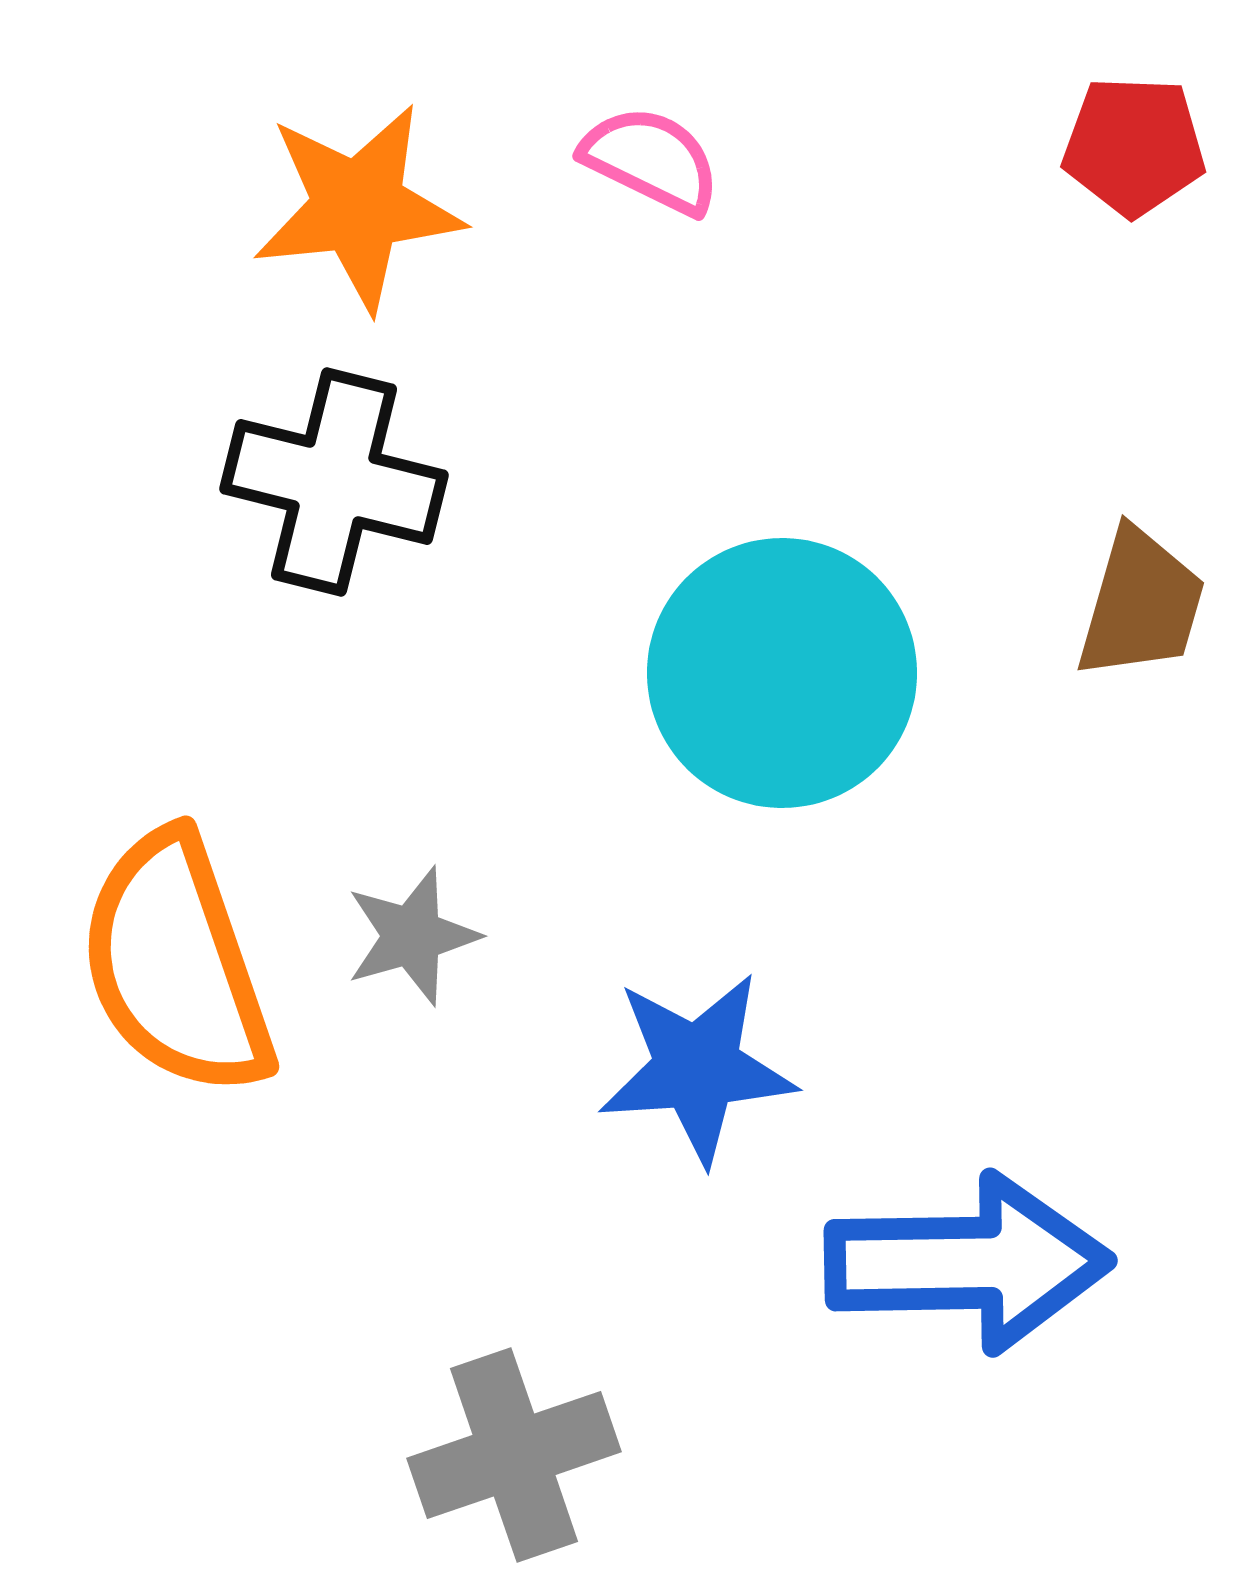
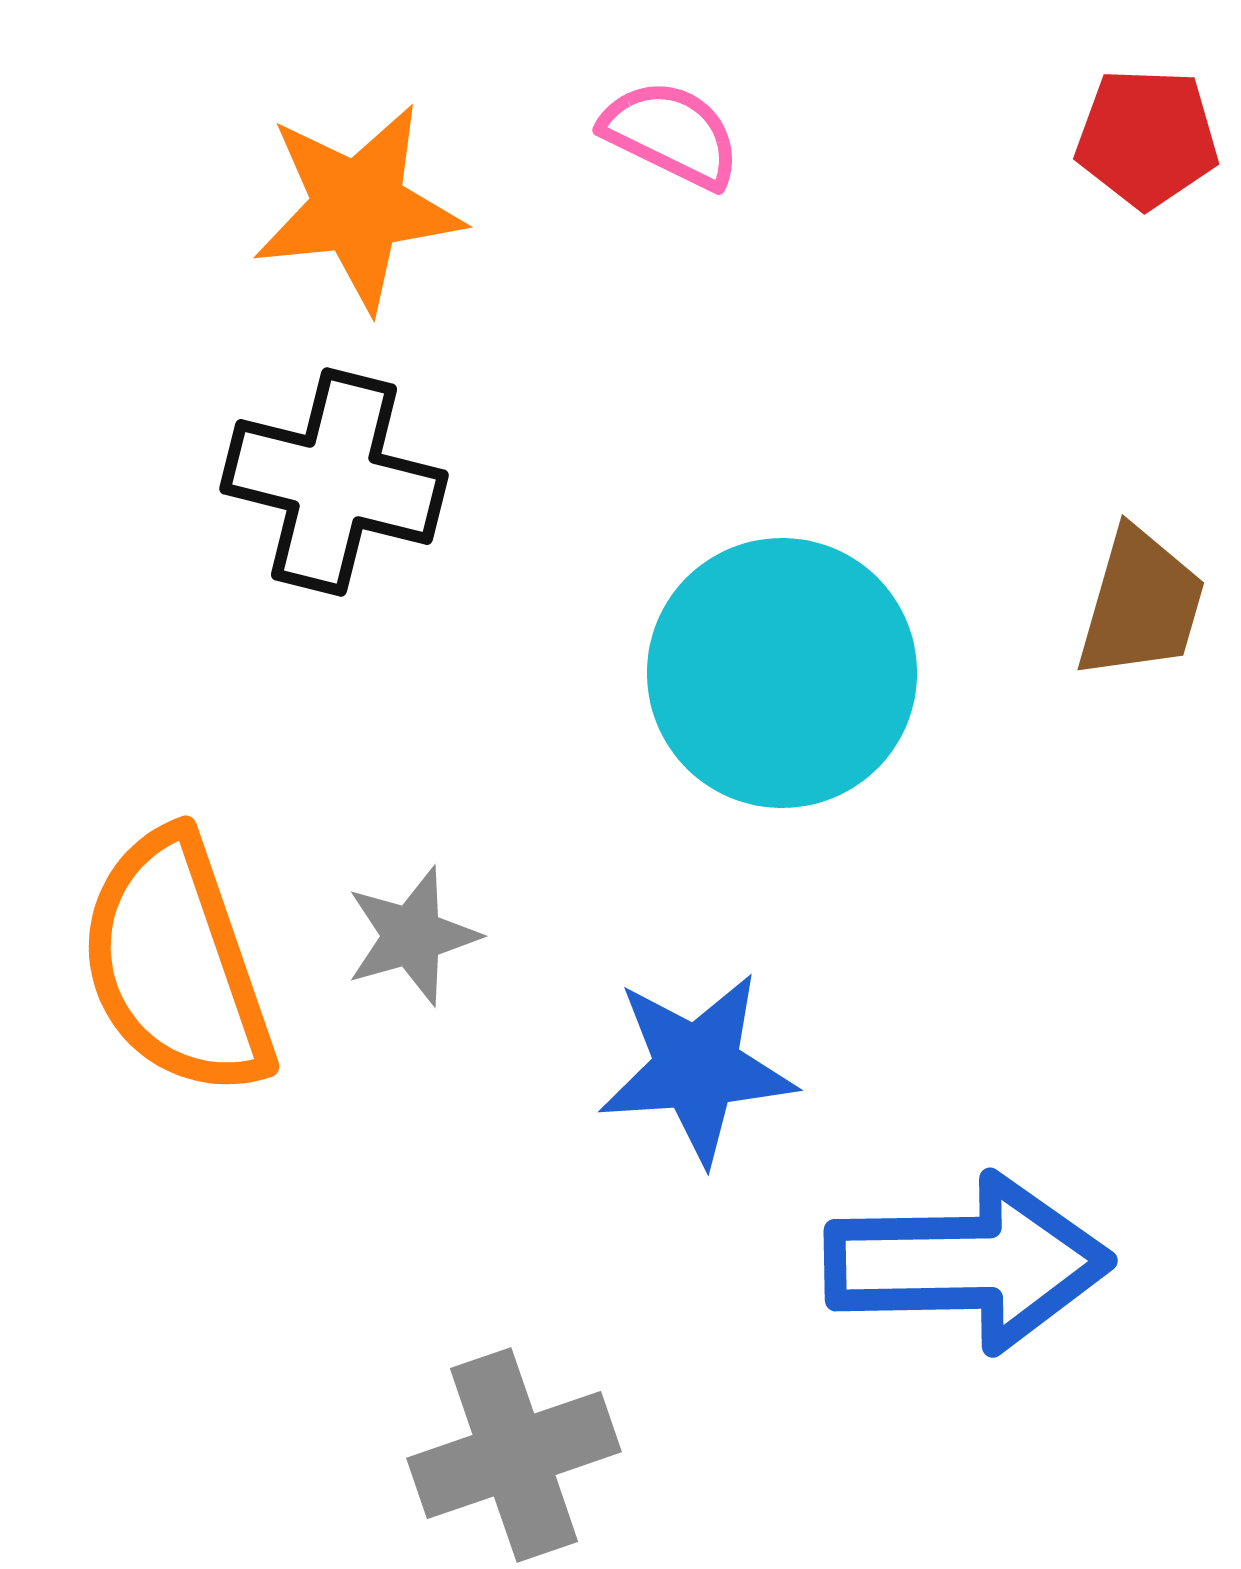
red pentagon: moved 13 px right, 8 px up
pink semicircle: moved 20 px right, 26 px up
